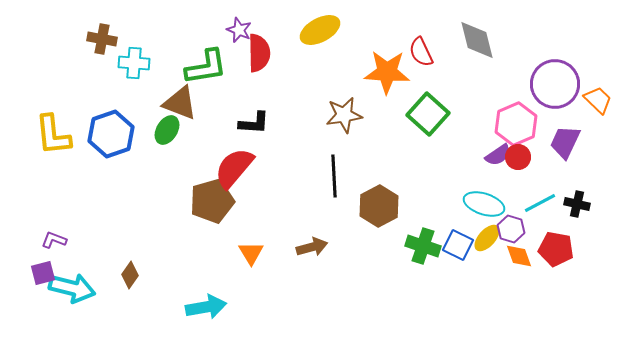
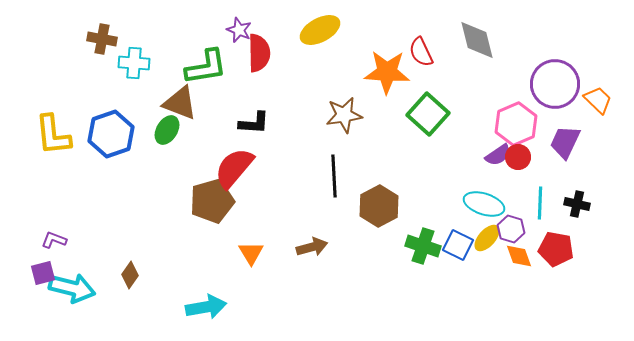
cyan line at (540, 203): rotated 60 degrees counterclockwise
